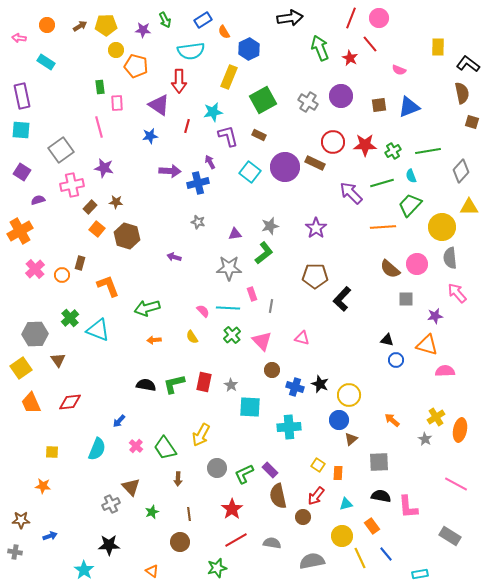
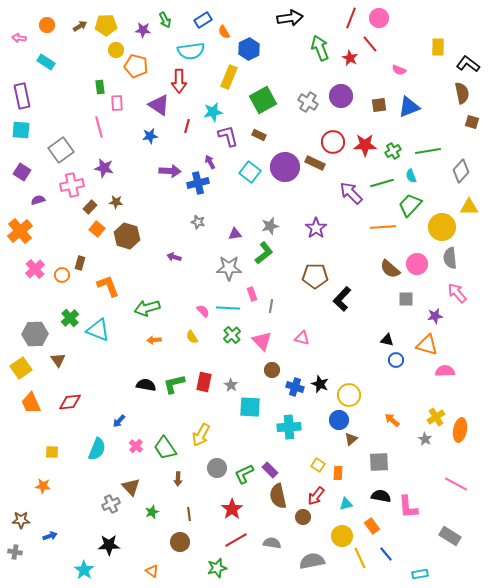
orange cross at (20, 231): rotated 10 degrees counterclockwise
